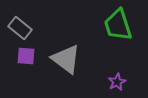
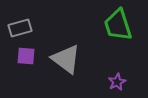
gray rectangle: rotated 55 degrees counterclockwise
